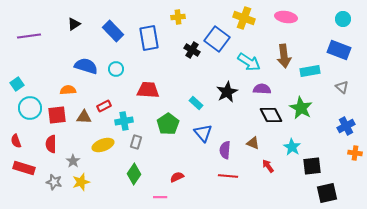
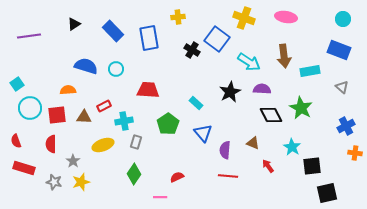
black star at (227, 92): moved 3 px right
